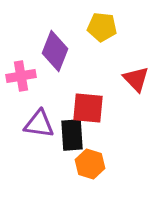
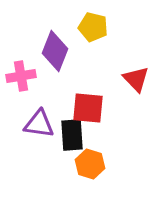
yellow pentagon: moved 9 px left; rotated 8 degrees clockwise
